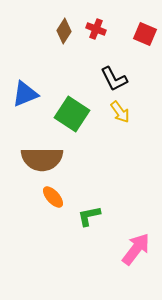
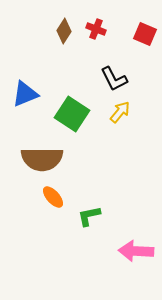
yellow arrow: rotated 105 degrees counterclockwise
pink arrow: moved 2 px down; rotated 124 degrees counterclockwise
